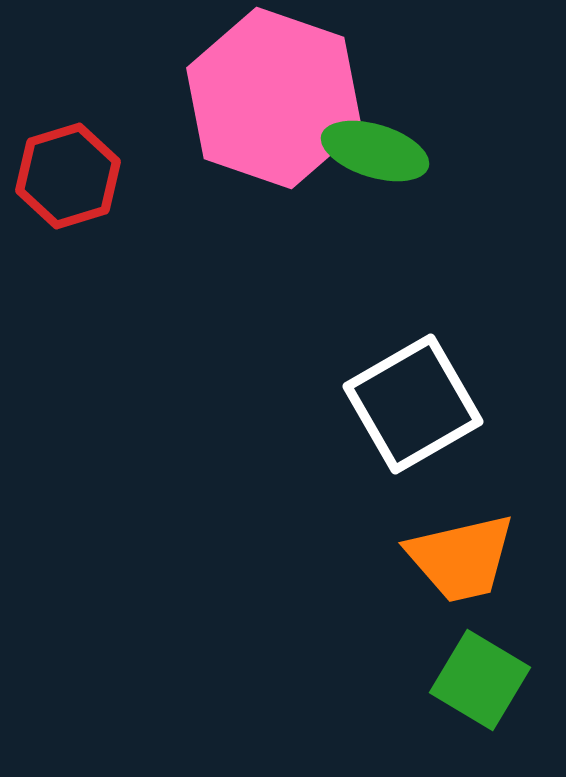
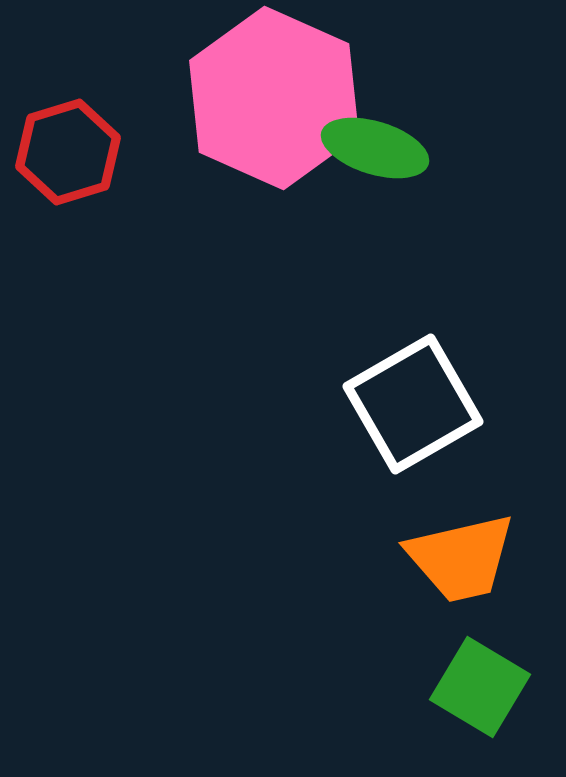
pink hexagon: rotated 5 degrees clockwise
green ellipse: moved 3 px up
red hexagon: moved 24 px up
green square: moved 7 px down
